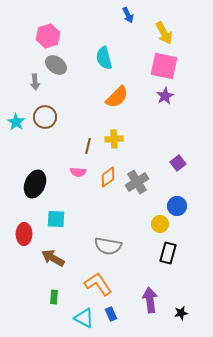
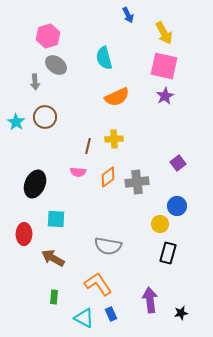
orange semicircle: rotated 20 degrees clockwise
gray cross: rotated 25 degrees clockwise
